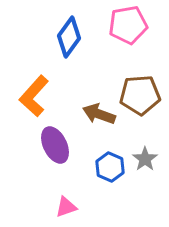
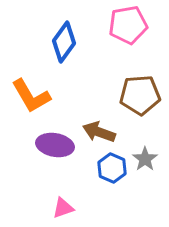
blue diamond: moved 5 px left, 5 px down
orange L-shape: moved 3 px left; rotated 72 degrees counterclockwise
brown arrow: moved 18 px down
purple ellipse: rotated 54 degrees counterclockwise
blue hexagon: moved 2 px right, 1 px down
pink triangle: moved 3 px left, 1 px down
